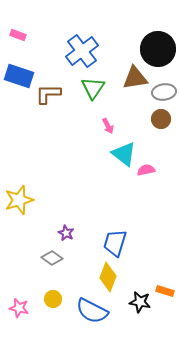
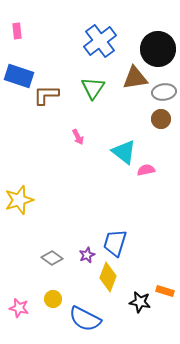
pink rectangle: moved 1 px left, 4 px up; rotated 63 degrees clockwise
blue cross: moved 18 px right, 10 px up
brown L-shape: moved 2 px left, 1 px down
pink arrow: moved 30 px left, 11 px down
cyan triangle: moved 2 px up
purple star: moved 21 px right, 22 px down; rotated 21 degrees clockwise
blue semicircle: moved 7 px left, 8 px down
